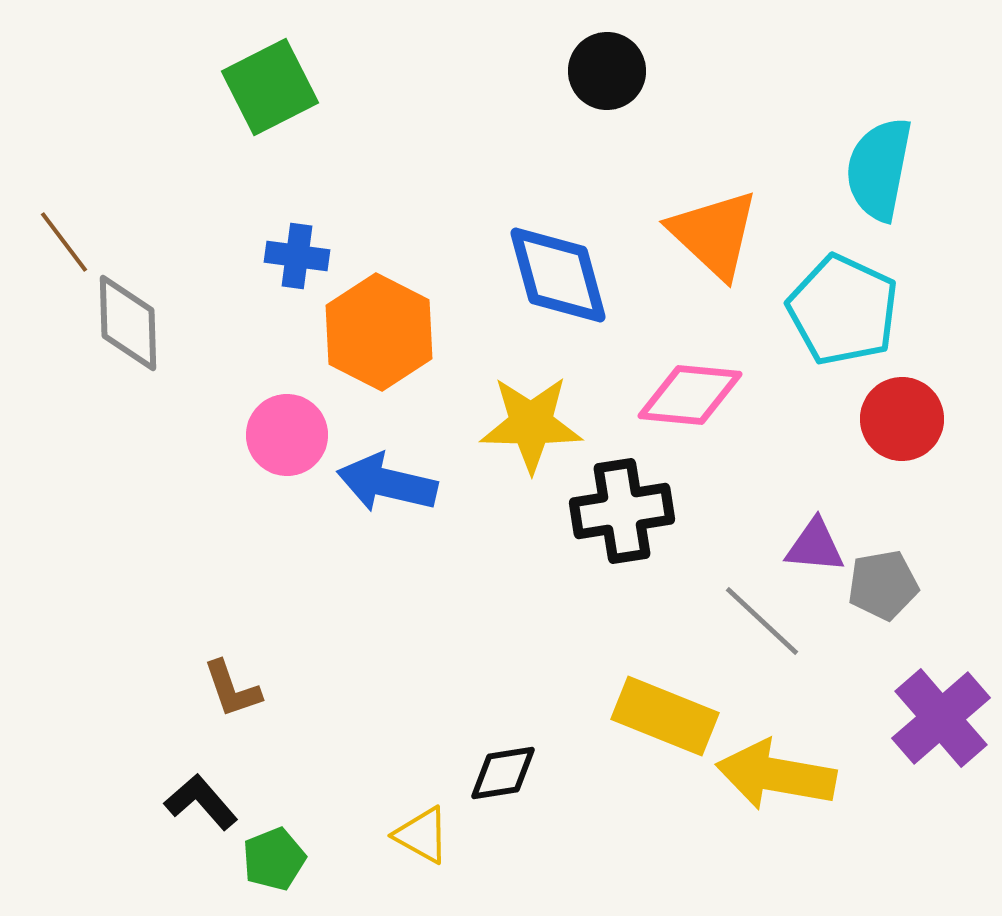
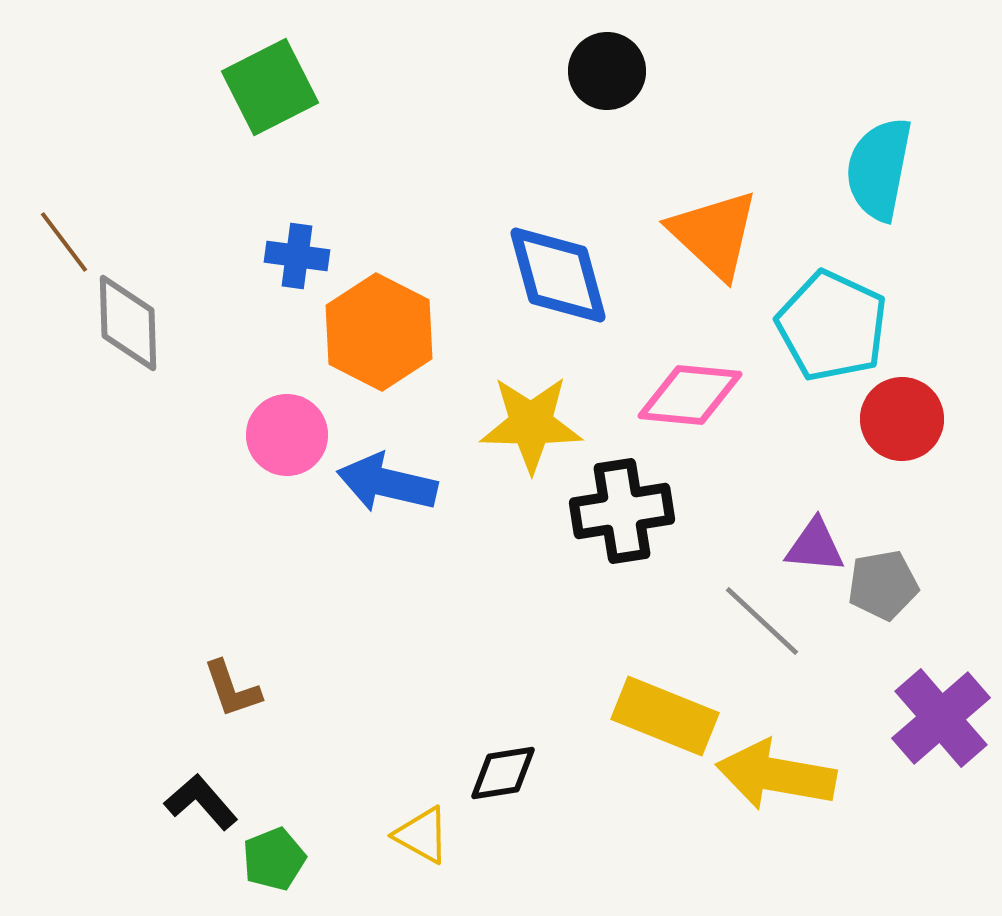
cyan pentagon: moved 11 px left, 16 px down
